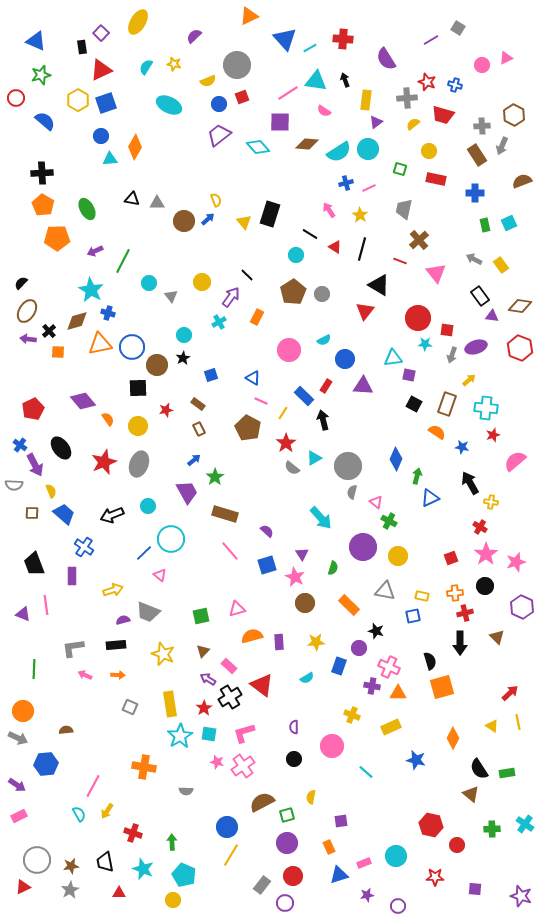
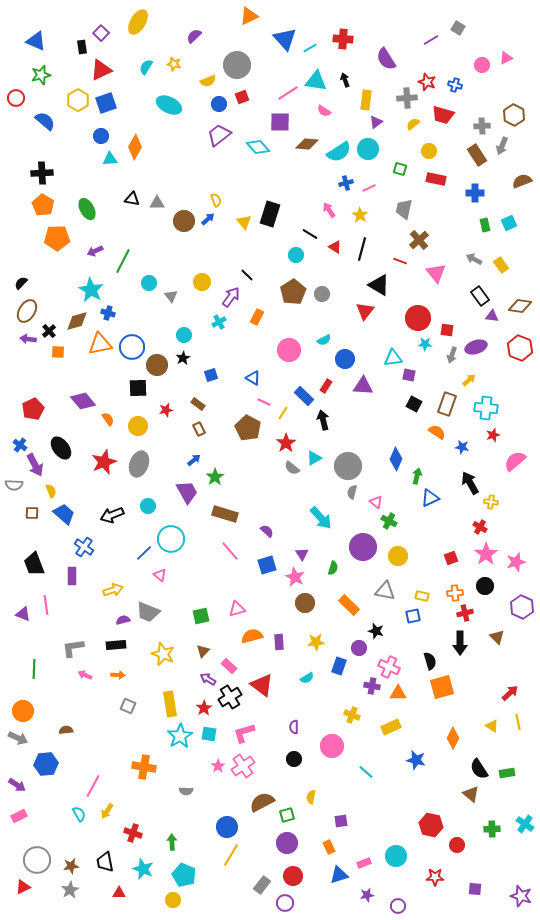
pink line at (261, 401): moved 3 px right, 1 px down
gray square at (130, 707): moved 2 px left, 1 px up
pink star at (217, 762): moved 1 px right, 4 px down; rotated 24 degrees clockwise
